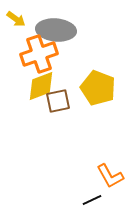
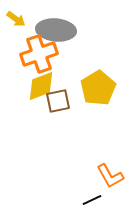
yellow pentagon: rotated 20 degrees clockwise
